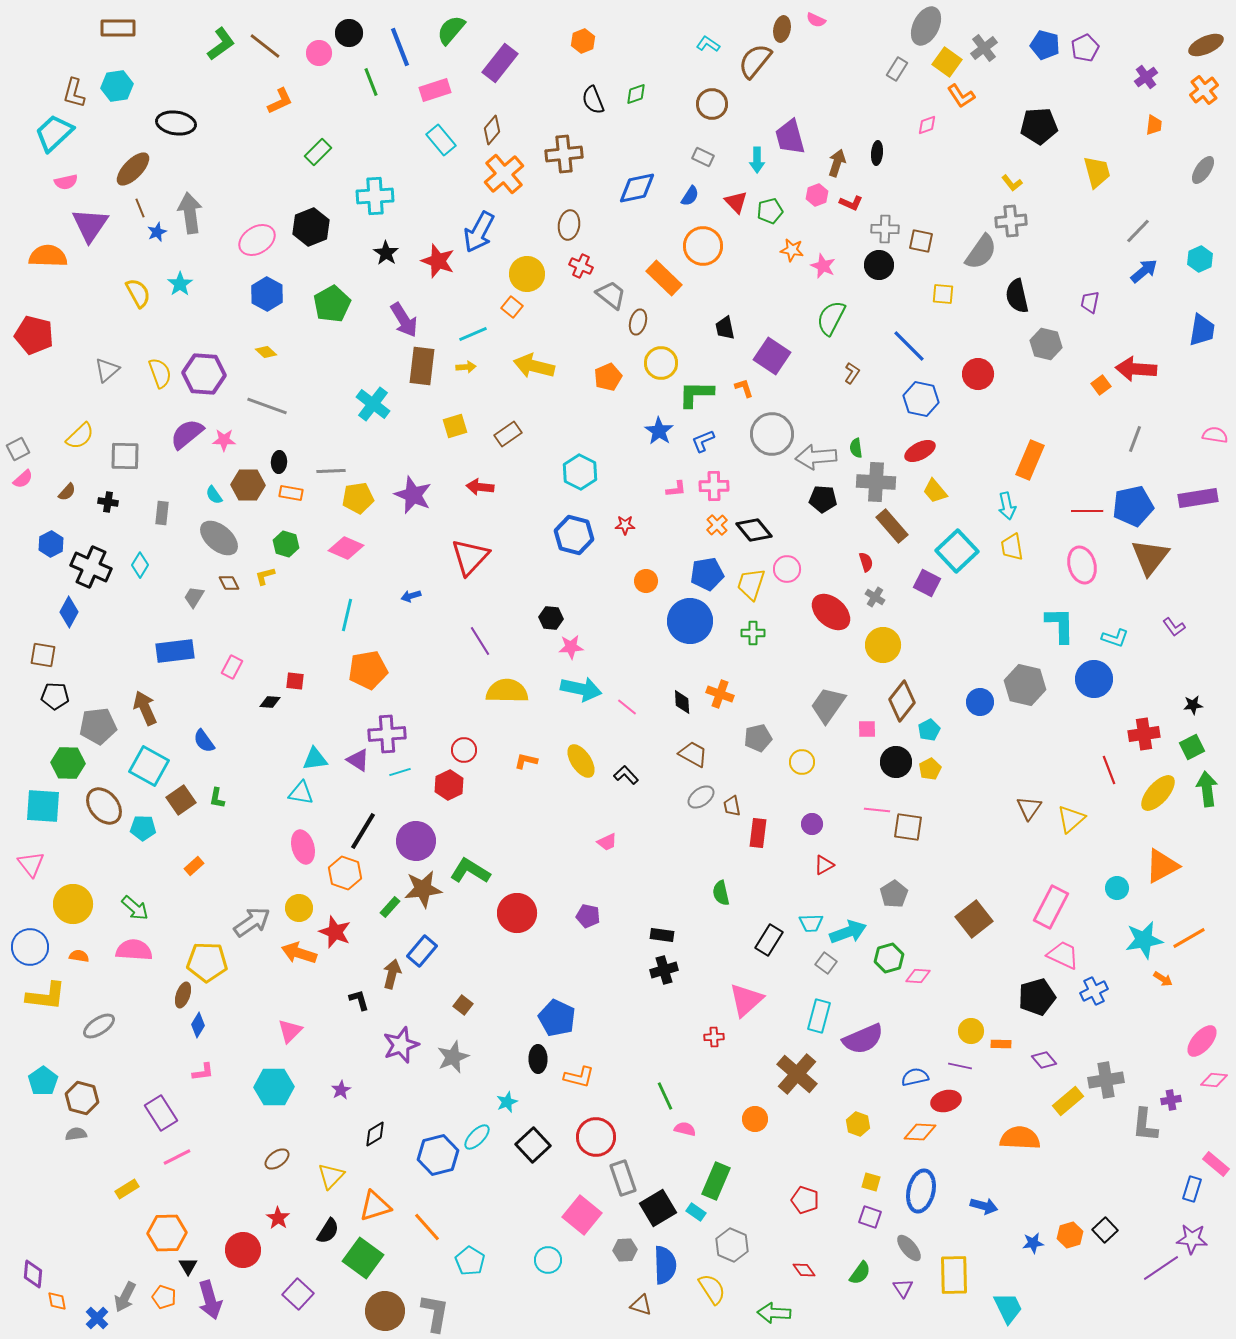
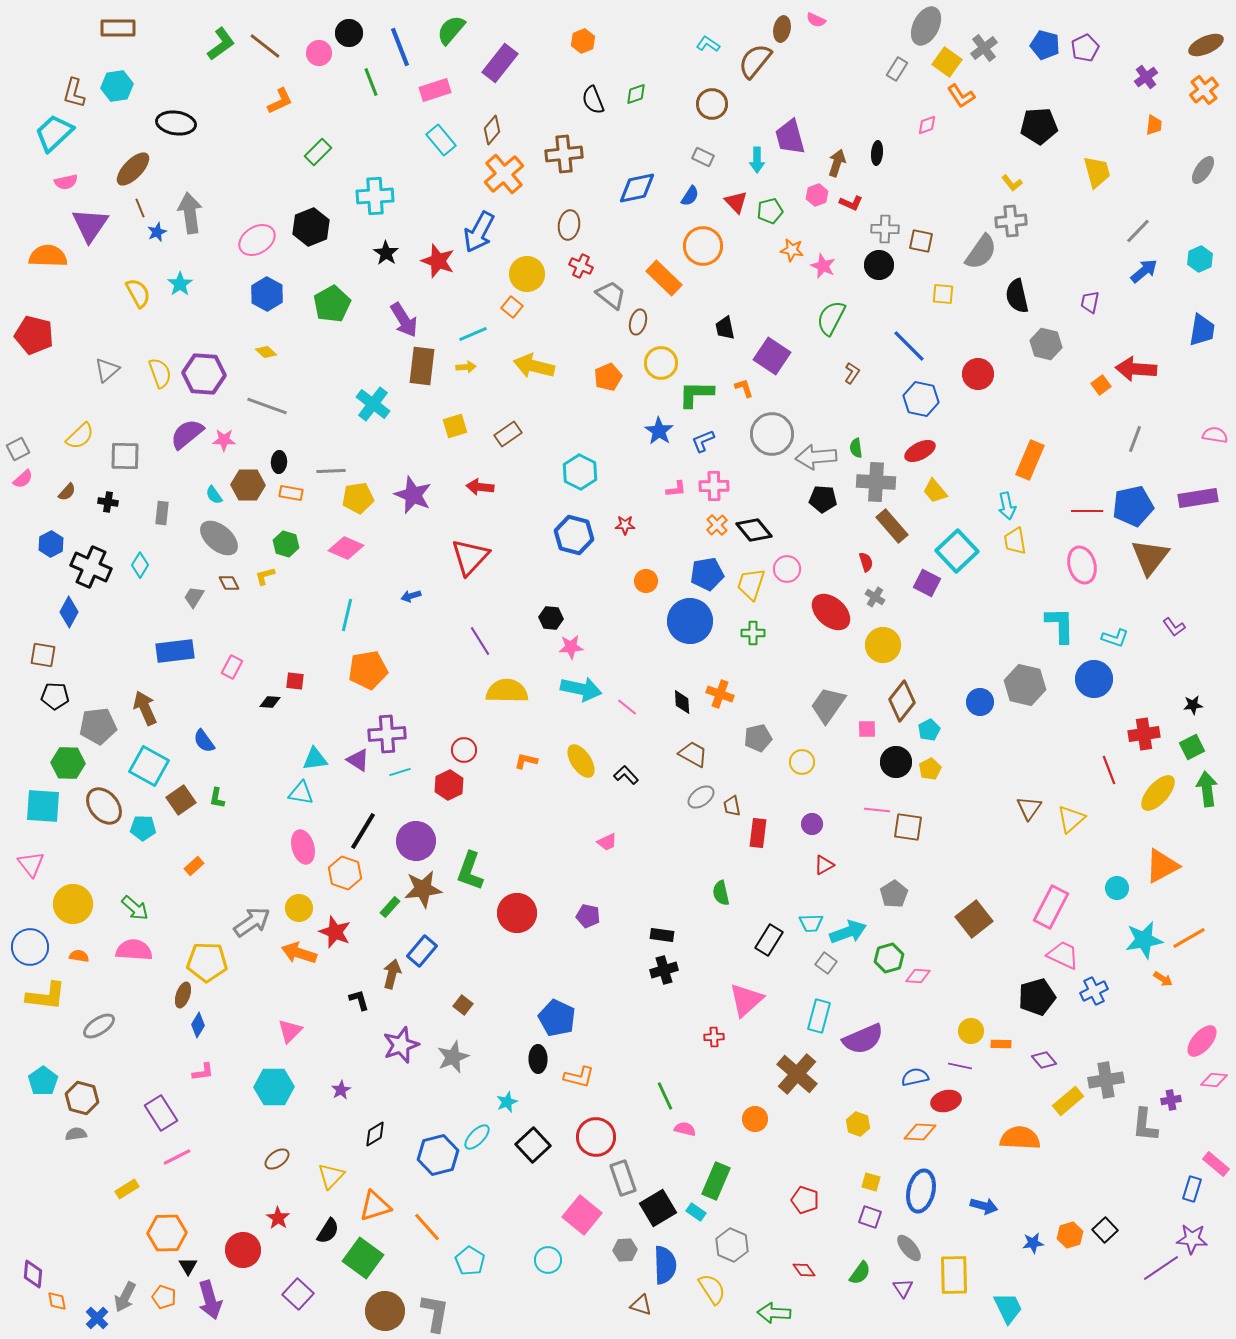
yellow trapezoid at (1012, 547): moved 3 px right, 6 px up
green L-shape at (470, 871): rotated 102 degrees counterclockwise
